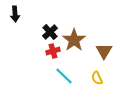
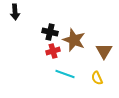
black arrow: moved 2 px up
black cross: rotated 35 degrees counterclockwise
brown star: rotated 15 degrees counterclockwise
cyan line: moved 1 px right, 2 px up; rotated 24 degrees counterclockwise
